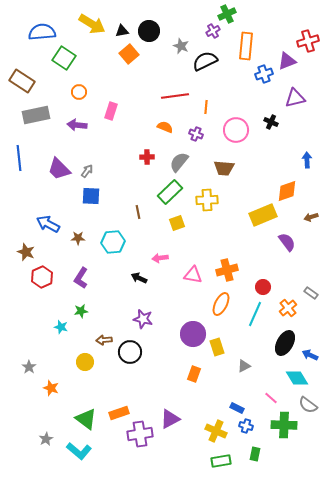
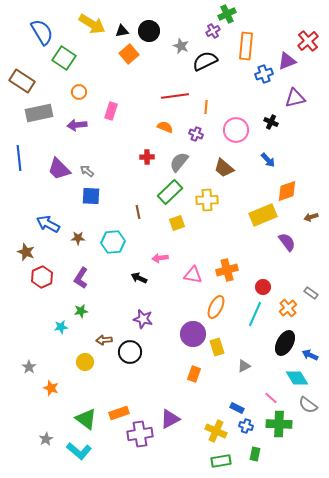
blue semicircle at (42, 32): rotated 64 degrees clockwise
red cross at (308, 41): rotated 25 degrees counterclockwise
gray rectangle at (36, 115): moved 3 px right, 2 px up
purple arrow at (77, 125): rotated 12 degrees counterclockwise
blue arrow at (307, 160): moved 39 px left; rotated 140 degrees clockwise
brown trapezoid at (224, 168): rotated 35 degrees clockwise
gray arrow at (87, 171): rotated 88 degrees counterclockwise
orange ellipse at (221, 304): moved 5 px left, 3 px down
cyan star at (61, 327): rotated 24 degrees counterclockwise
green cross at (284, 425): moved 5 px left, 1 px up
